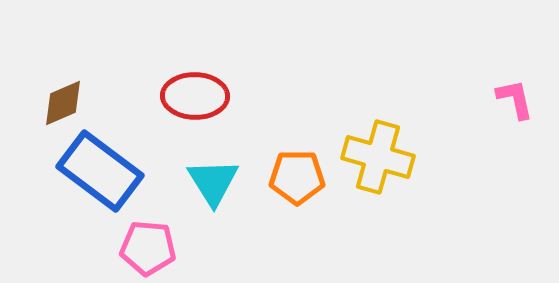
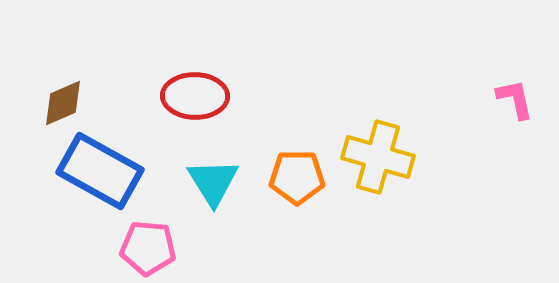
blue rectangle: rotated 8 degrees counterclockwise
